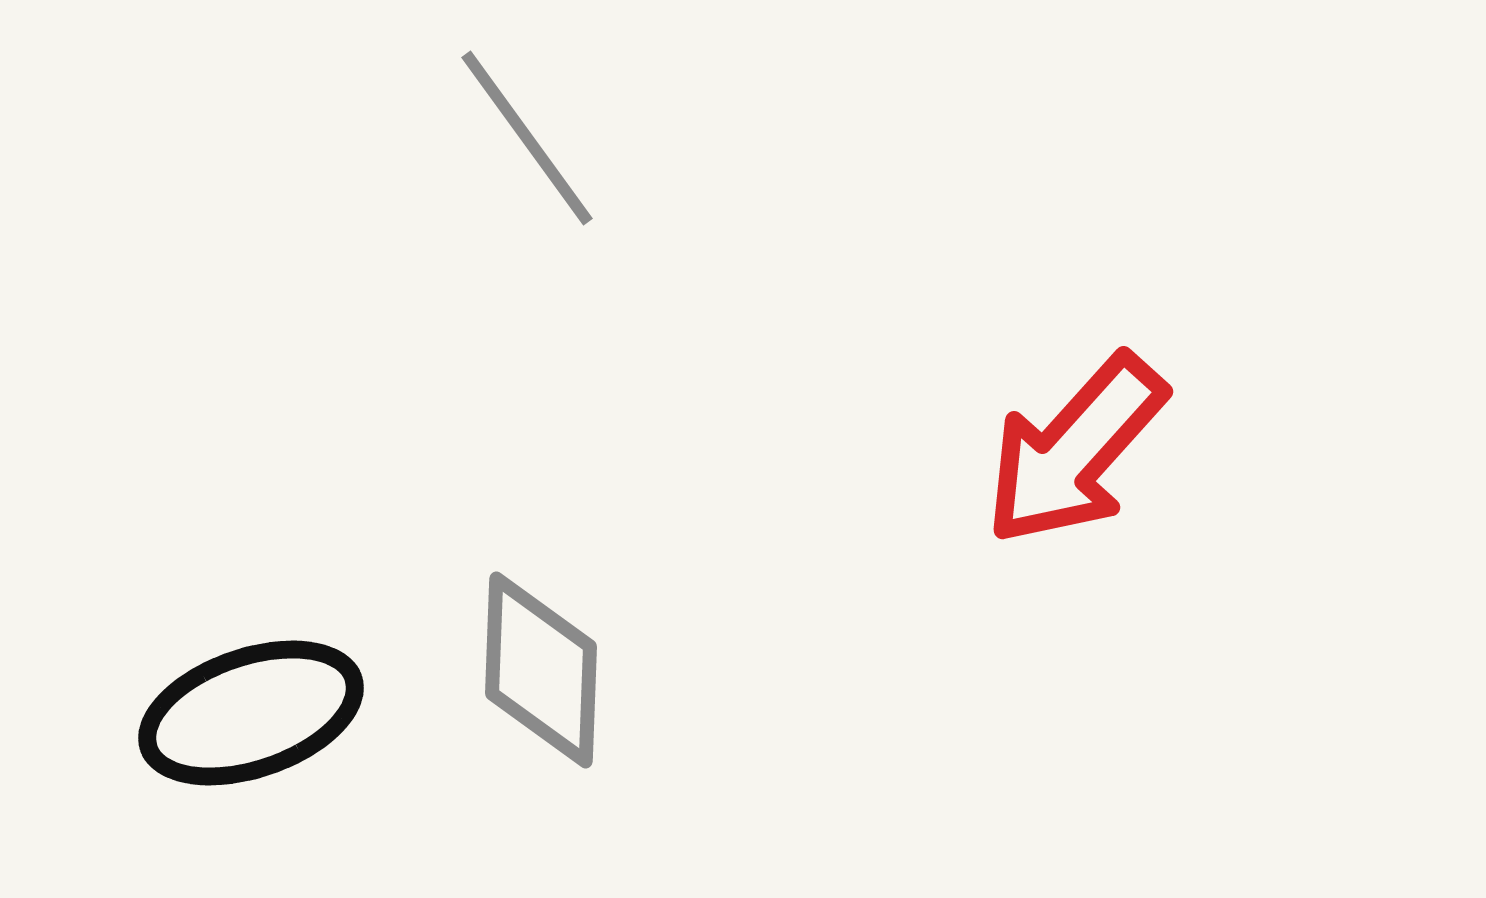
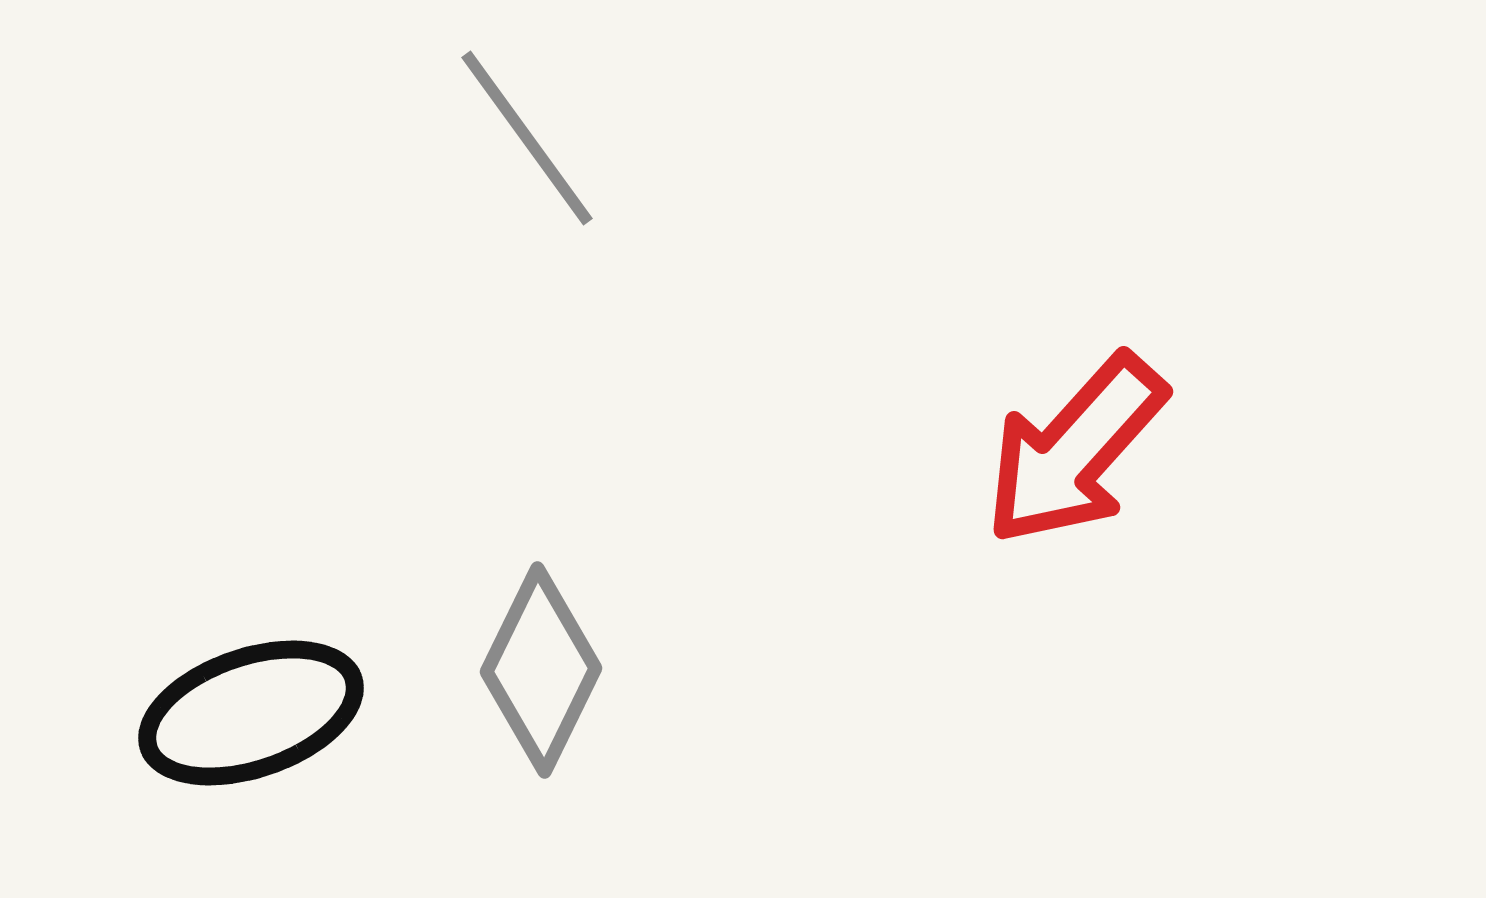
gray diamond: rotated 24 degrees clockwise
